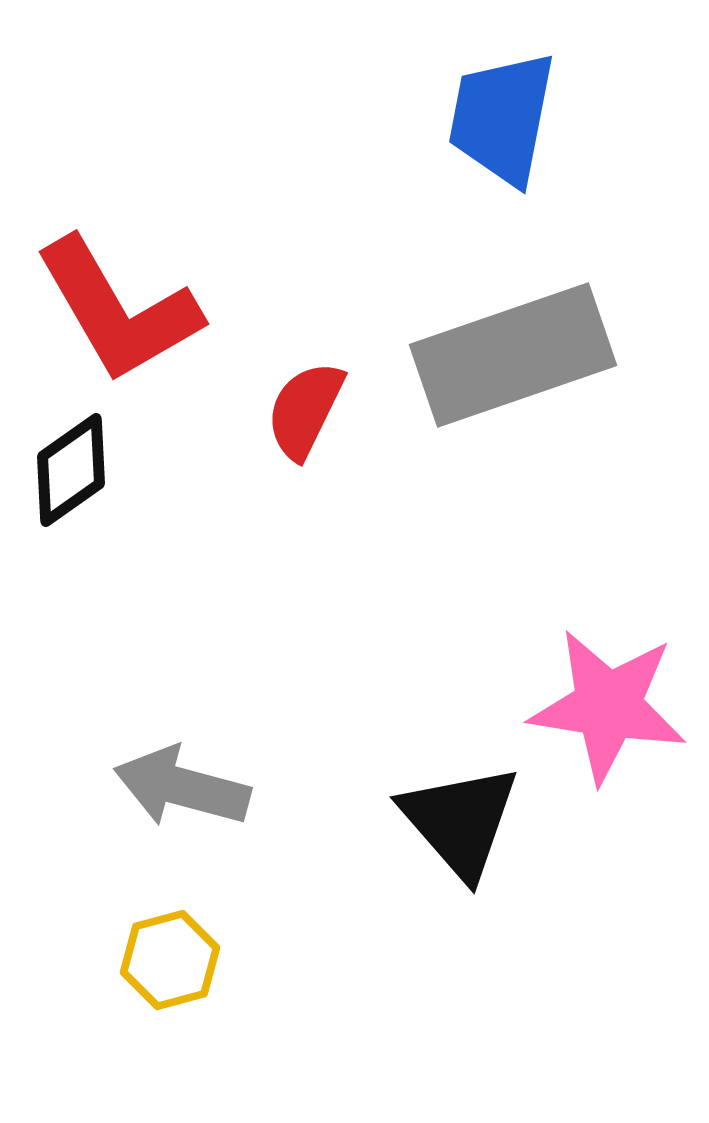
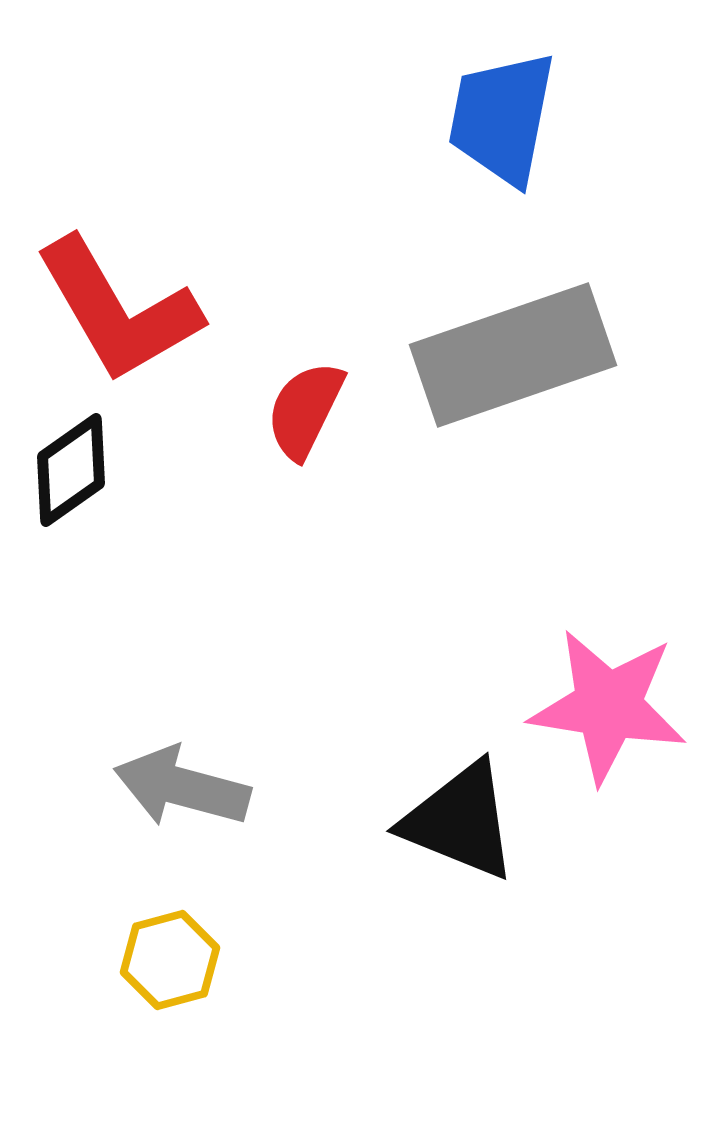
black triangle: rotated 27 degrees counterclockwise
